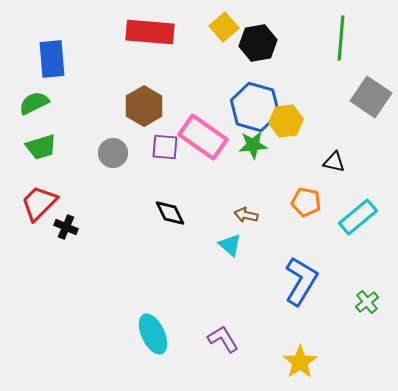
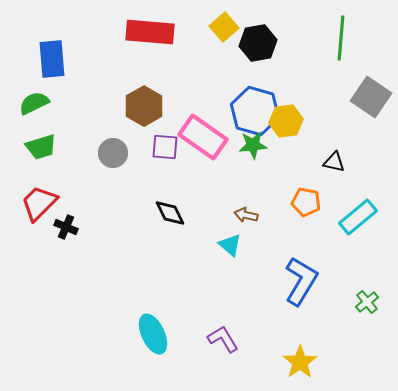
blue hexagon: moved 4 px down
